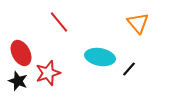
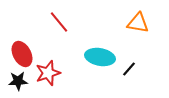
orange triangle: rotated 40 degrees counterclockwise
red ellipse: moved 1 px right, 1 px down
black star: rotated 24 degrees counterclockwise
